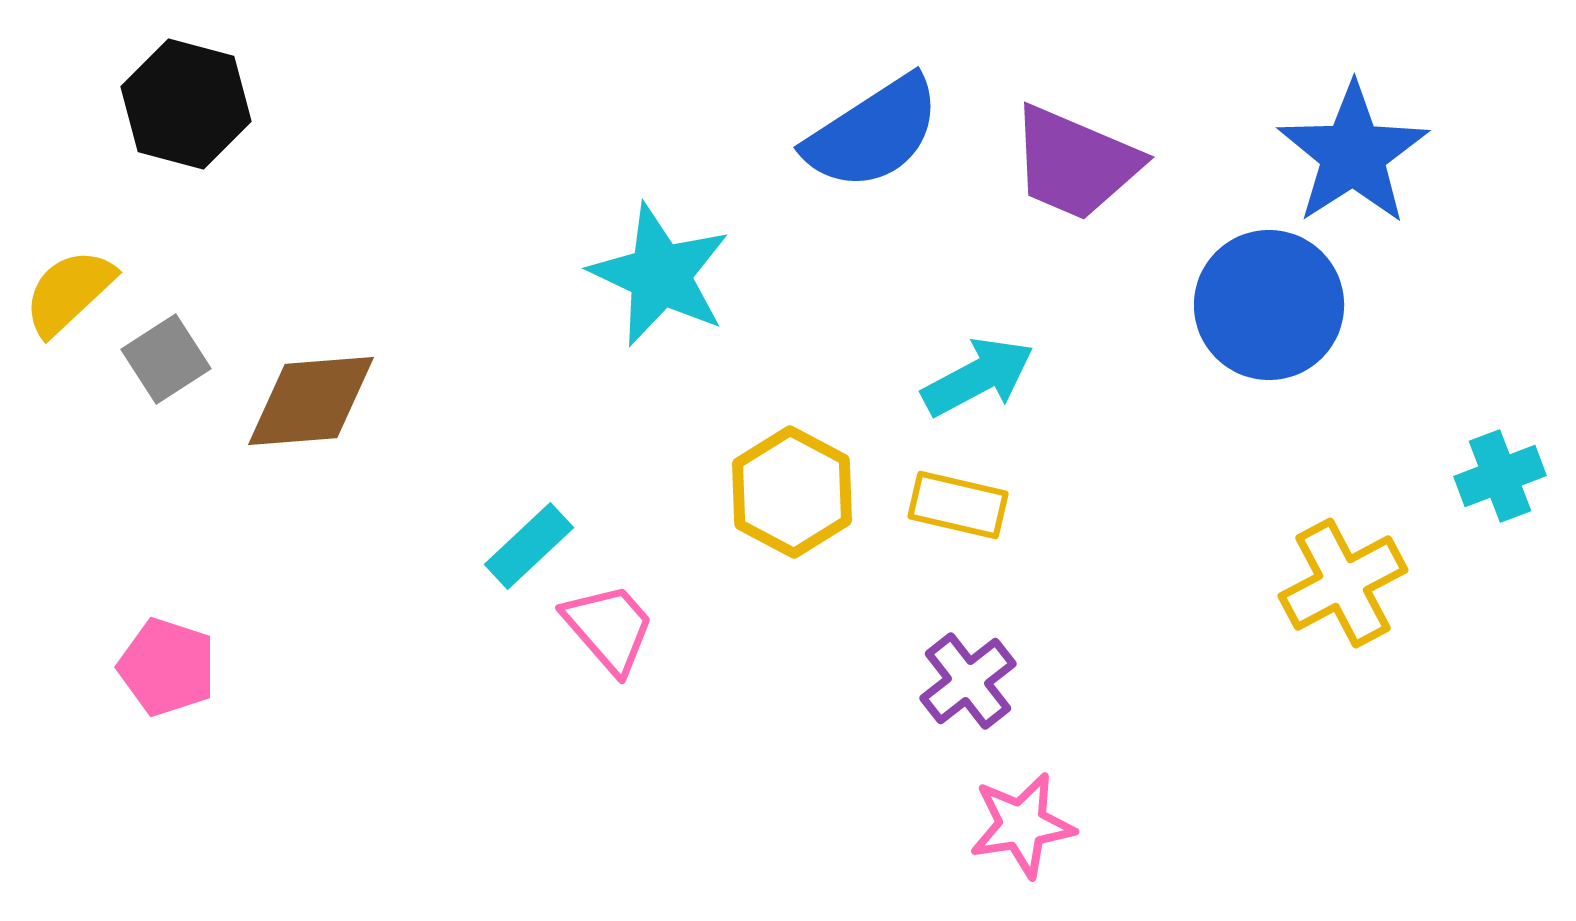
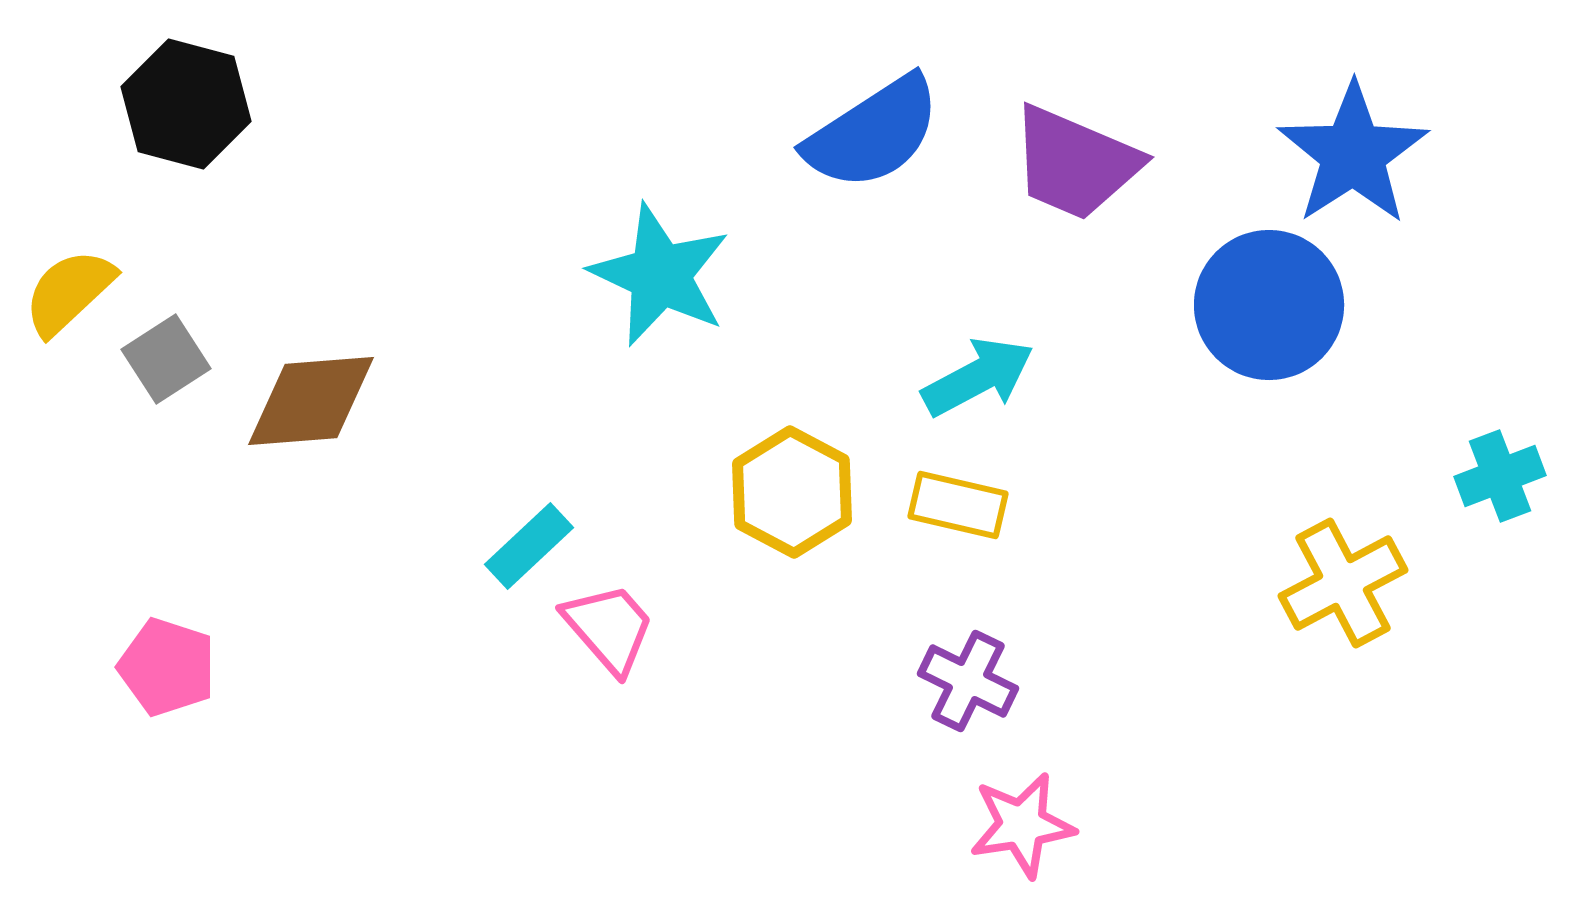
purple cross: rotated 26 degrees counterclockwise
